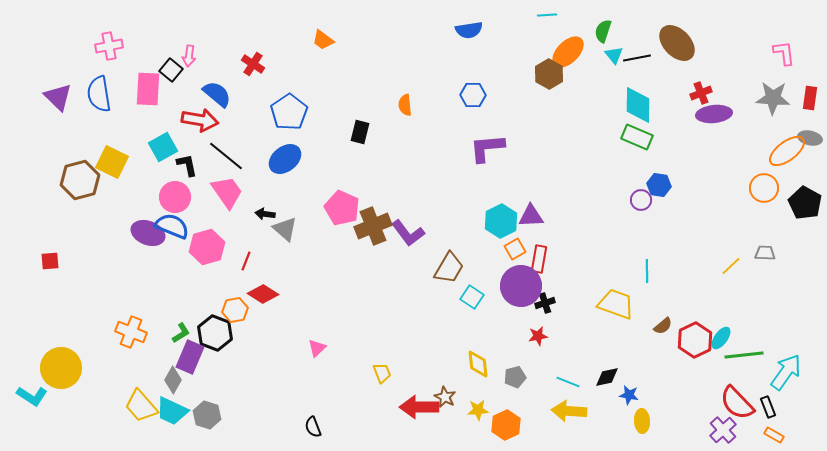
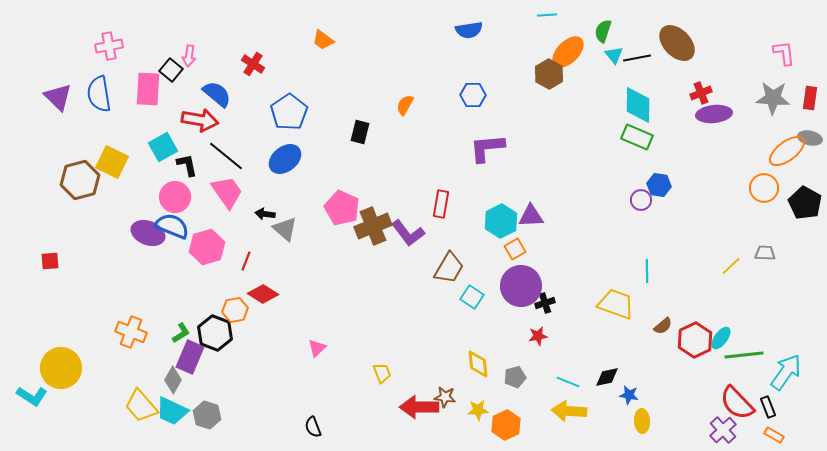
orange semicircle at (405, 105): rotated 35 degrees clockwise
red rectangle at (539, 259): moved 98 px left, 55 px up
brown star at (445, 397): rotated 20 degrees counterclockwise
